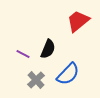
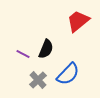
black semicircle: moved 2 px left
gray cross: moved 2 px right
